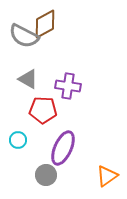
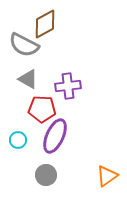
gray semicircle: moved 9 px down
purple cross: rotated 15 degrees counterclockwise
red pentagon: moved 1 px left, 1 px up
purple ellipse: moved 8 px left, 12 px up
